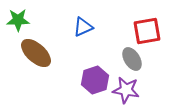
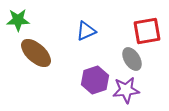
blue triangle: moved 3 px right, 4 px down
purple star: rotated 16 degrees counterclockwise
